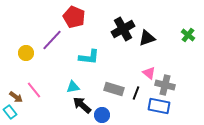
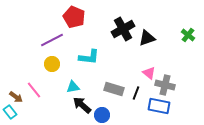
purple line: rotated 20 degrees clockwise
yellow circle: moved 26 px right, 11 px down
